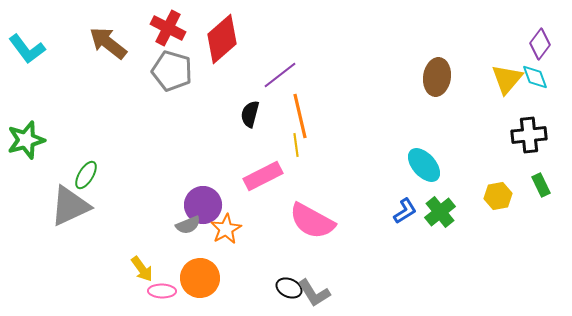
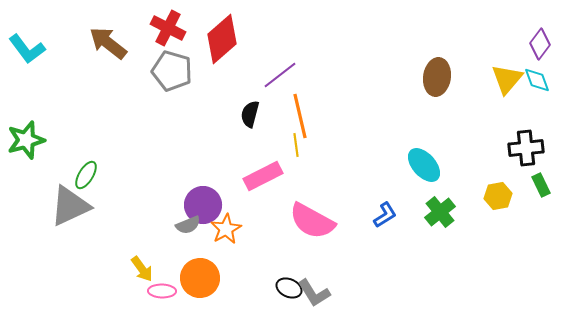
cyan diamond: moved 2 px right, 3 px down
black cross: moved 3 px left, 13 px down
blue L-shape: moved 20 px left, 4 px down
